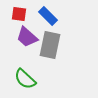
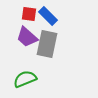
red square: moved 10 px right
gray rectangle: moved 3 px left, 1 px up
green semicircle: rotated 115 degrees clockwise
